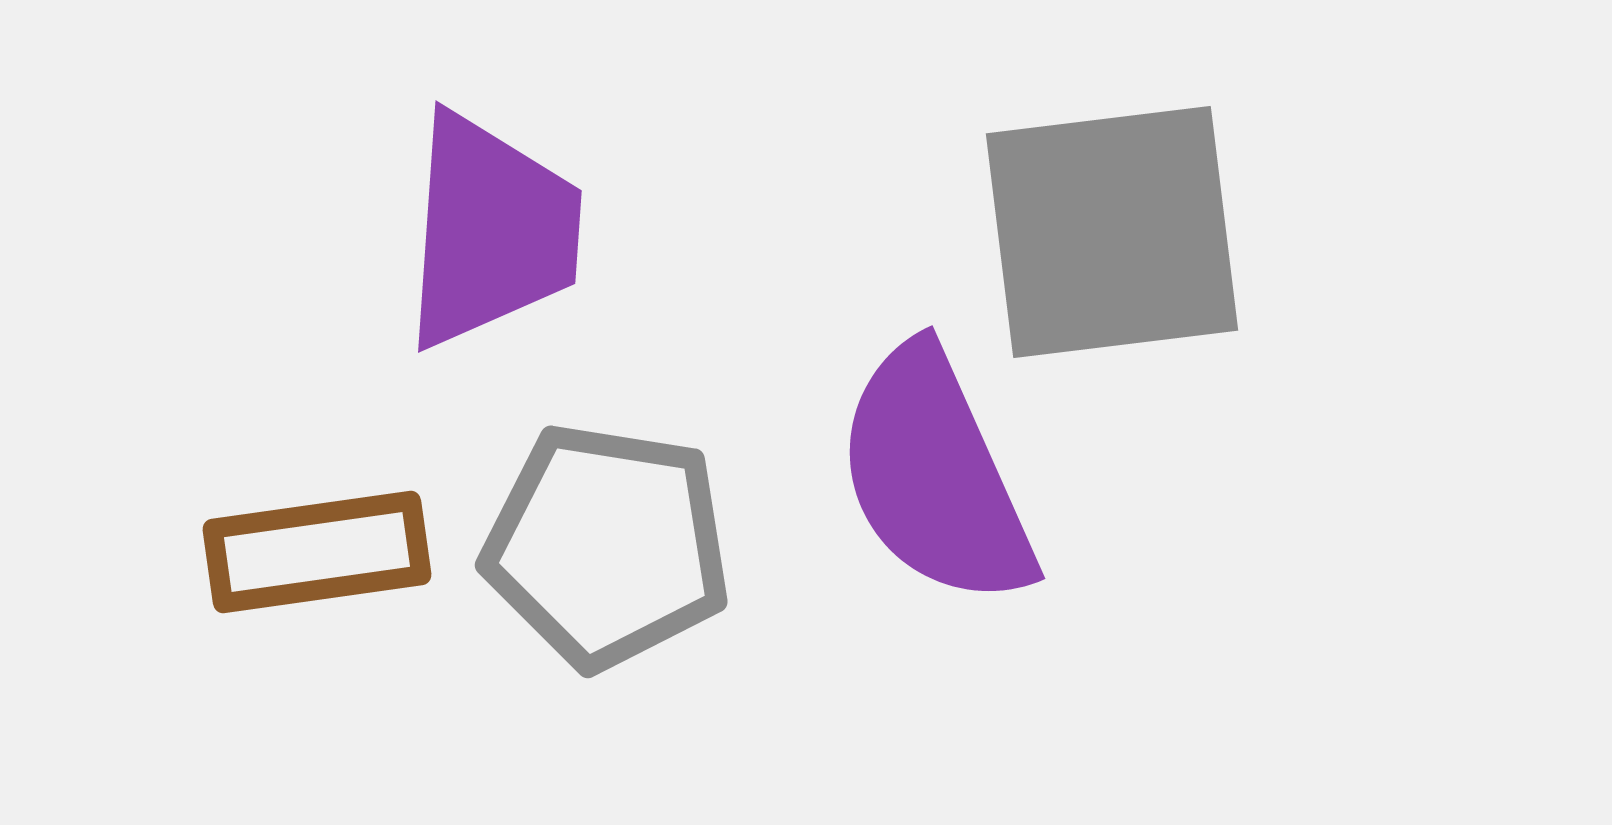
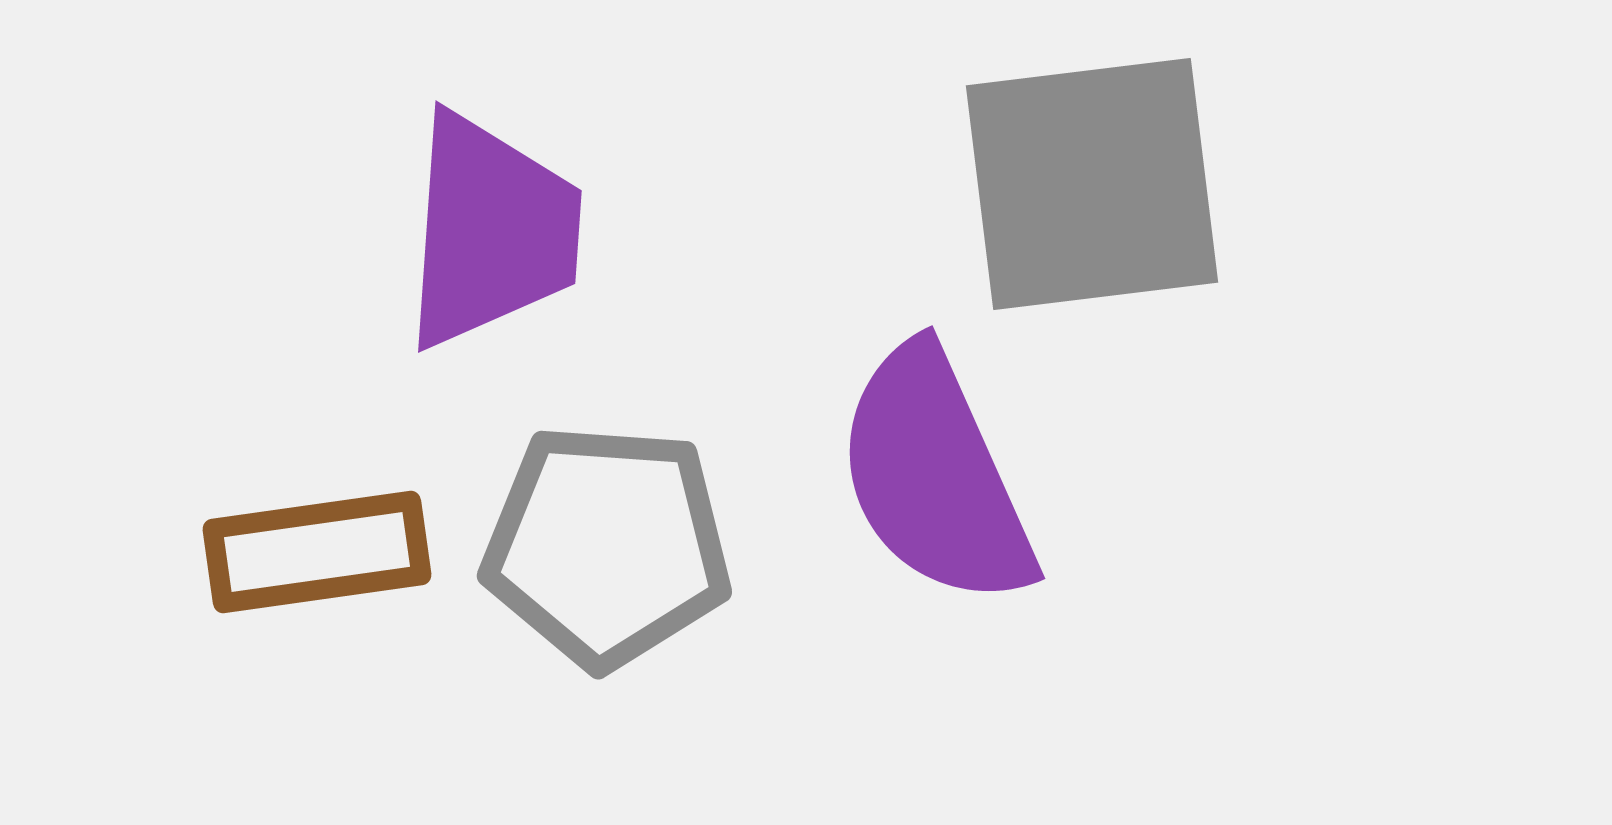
gray square: moved 20 px left, 48 px up
gray pentagon: rotated 5 degrees counterclockwise
